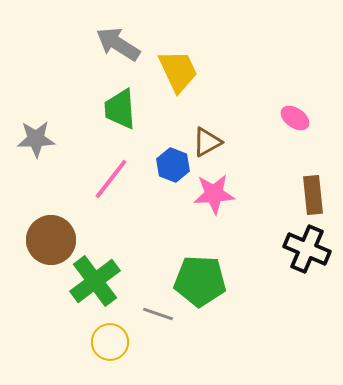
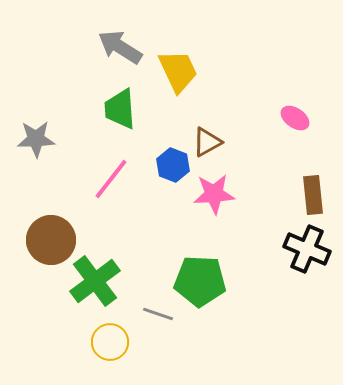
gray arrow: moved 2 px right, 3 px down
